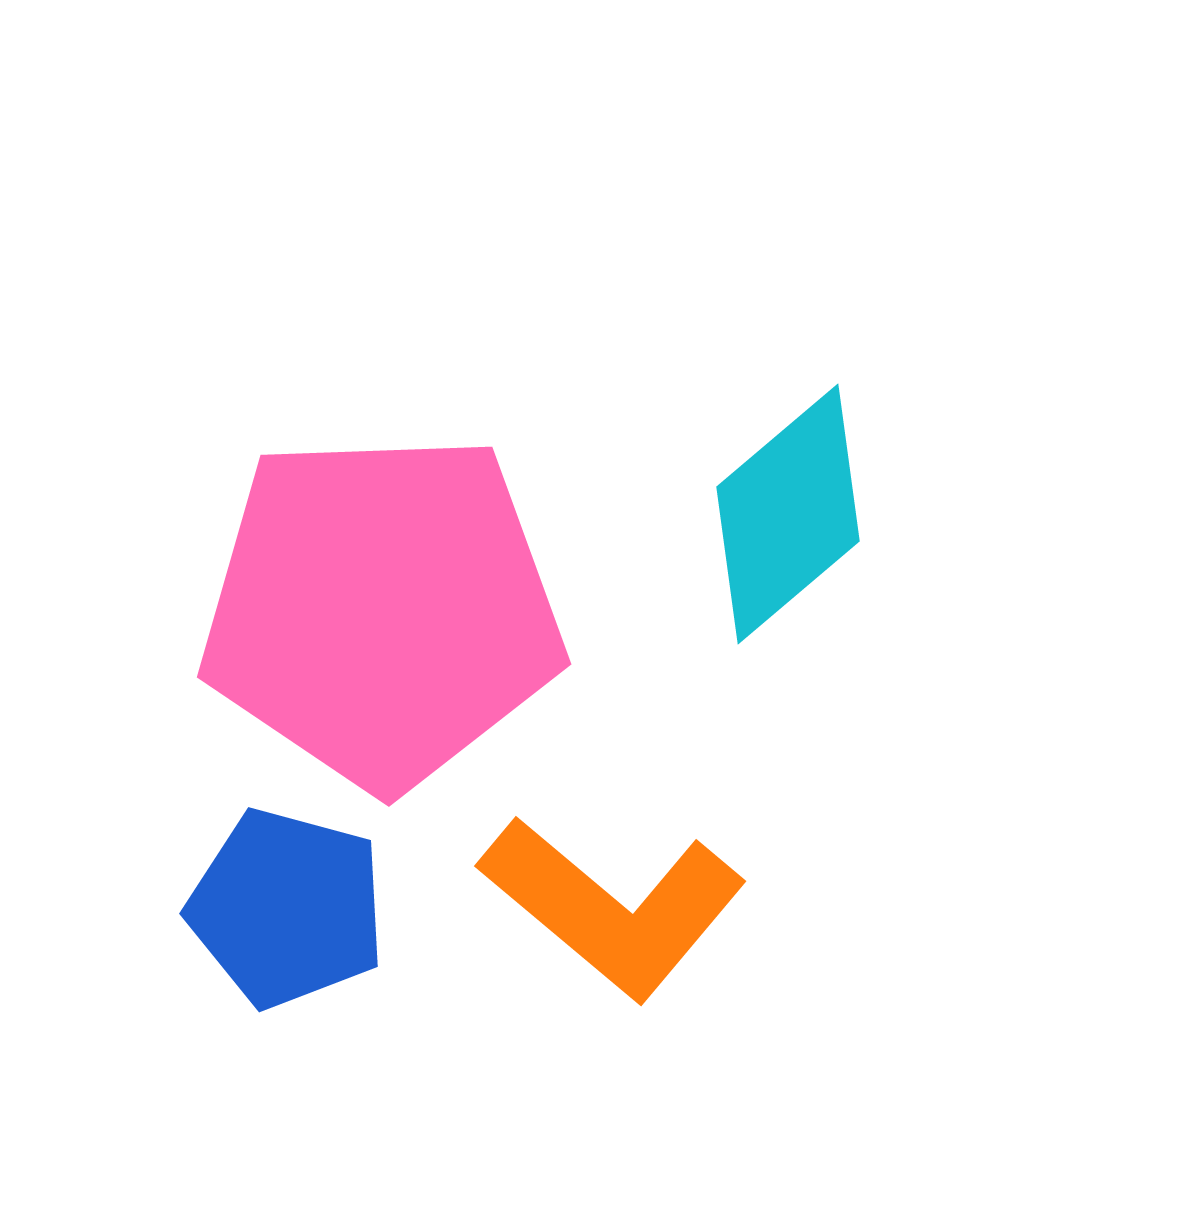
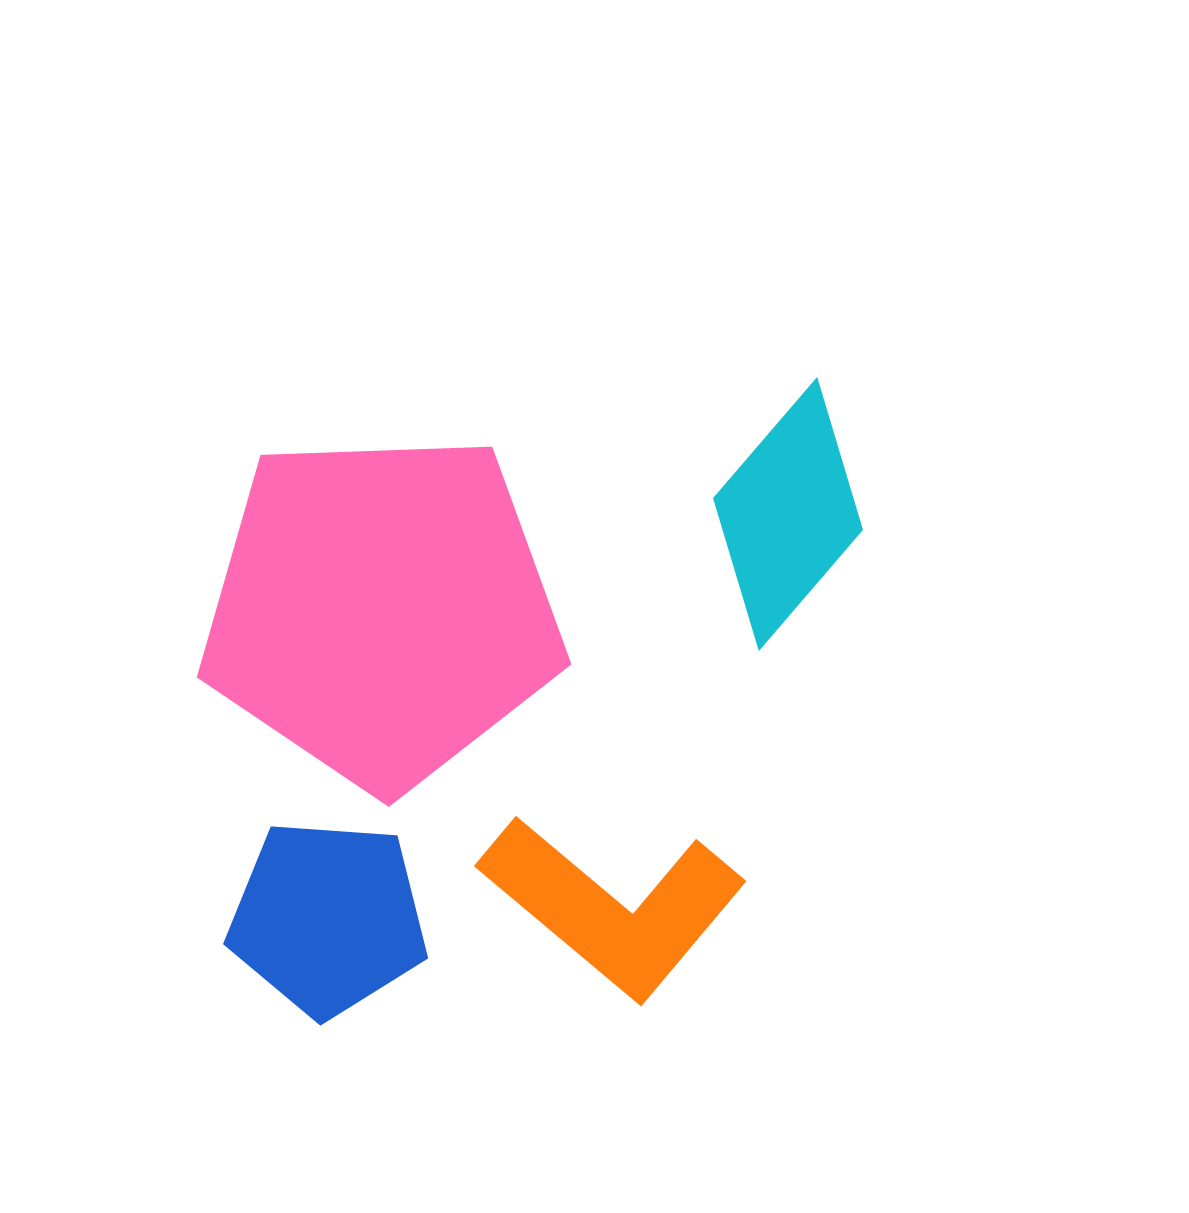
cyan diamond: rotated 9 degrees counterclockwise
blue pentagon: moved 41 px right, 10 px down; rotated 11 degrees counterclockwise
